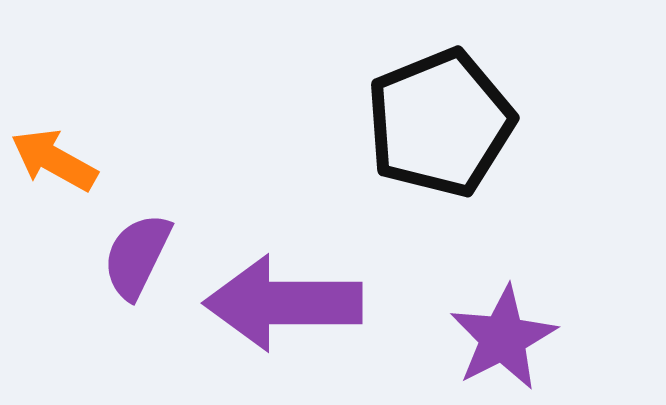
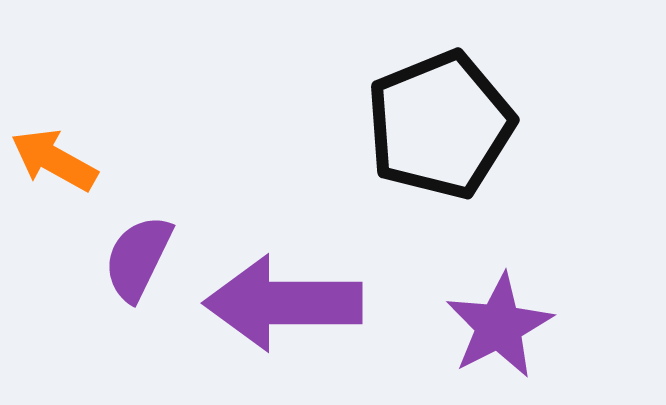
black pentagon: moved 2 px down
purple semicircle: moved 1 px right, 2 px down
purple star: moved 4 px left, 12 px up
